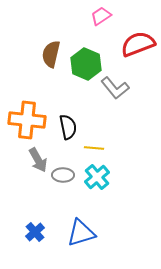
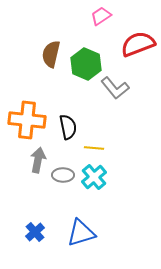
gray arrow: rotated 140 degrees counterclockwise
cyan cross: moved 3 px left
